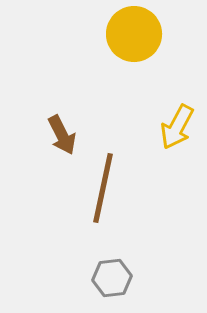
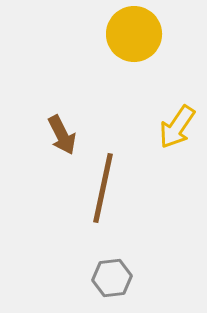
yellow arrow: rotated 6 degrees clockwise
